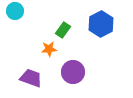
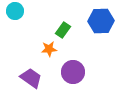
blue hexagon: moved 3 px up; rotated 25 degrees clockwise
purple trapezoid: rotated 15 degrees clockwise
